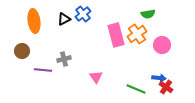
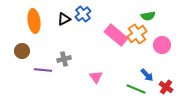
green semicircle: moved 2 px down
pink rectangle: rotated 35 degrees counterclockwise
blue arrow: moved 12 px left, 3 px up; rotated 40 degrees clockwise
